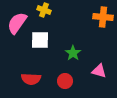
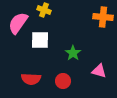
pink semicircle: moved 1 px right
red circle: moved 2 px left
